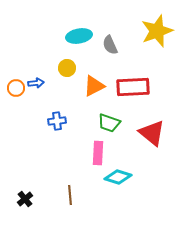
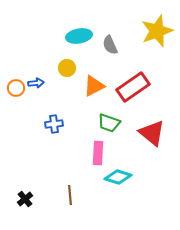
red rectangle: rotated 32 degrees counterclockwise
blue cross: moved 3 px left, 3 px down
